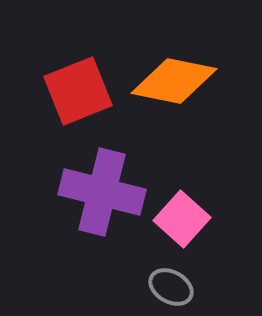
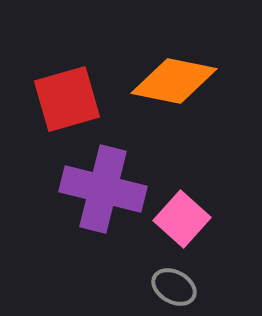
red square: moved 11 px left, 8 px down; rotated 6 degrees clockwise
purple cross: moved 1 px right, 3 px up
gray ellipse: moved 3 px right
